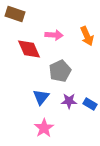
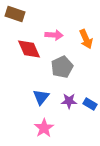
orange arrow: moved 1 px left, 3 px down
gray pentagon: moved 2 px right, 4 px up
